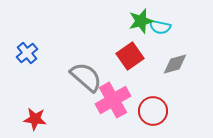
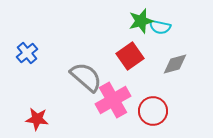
red star: moved 2 px right
